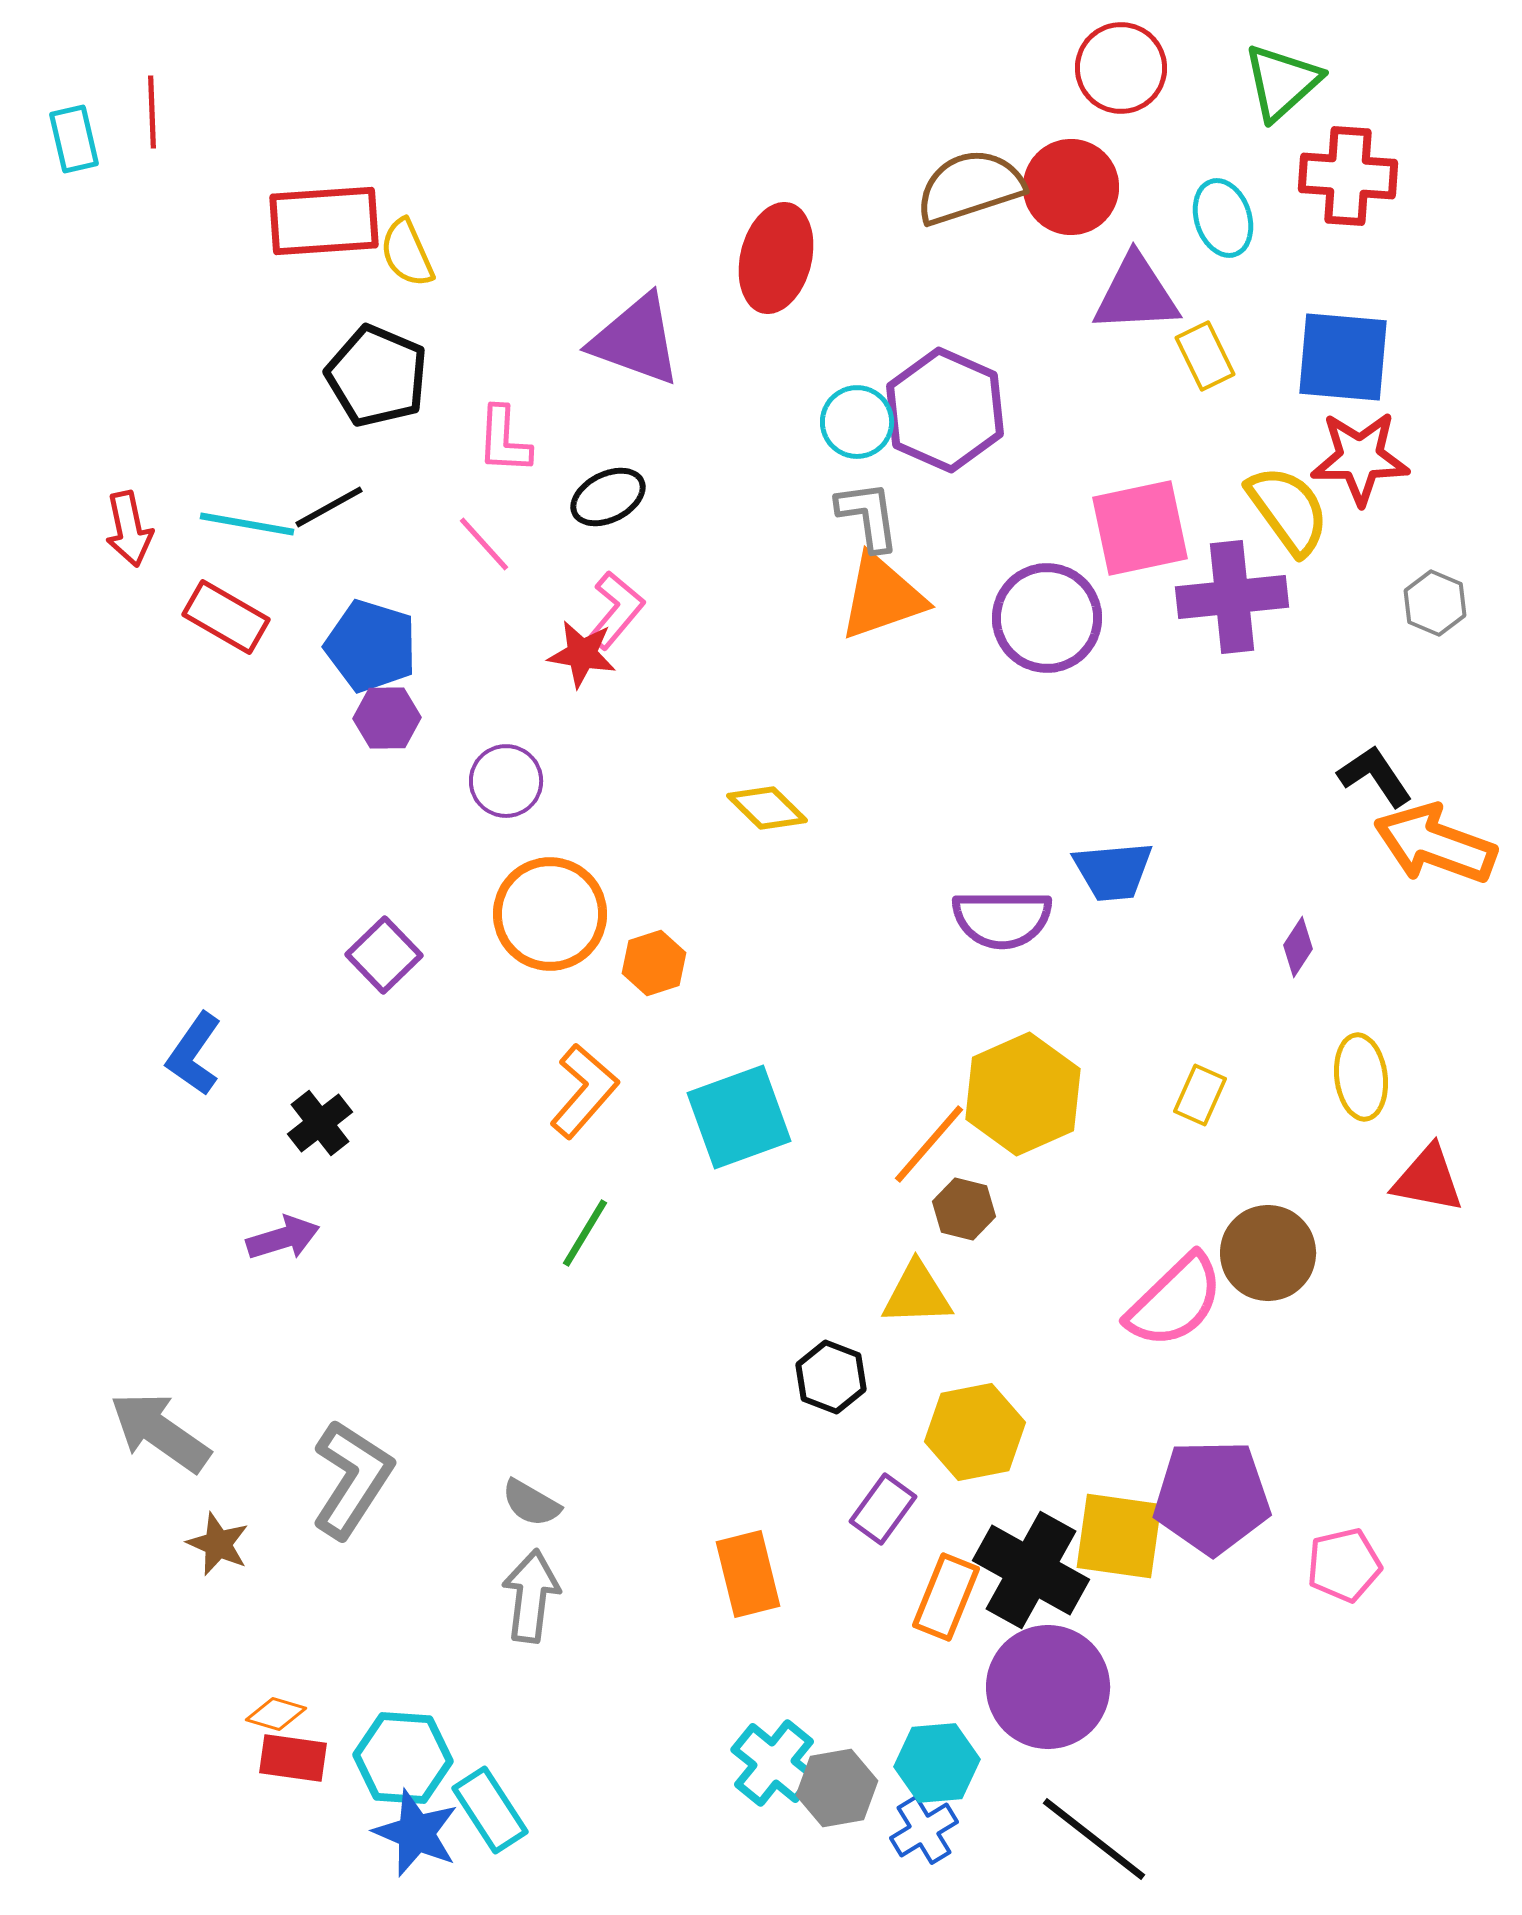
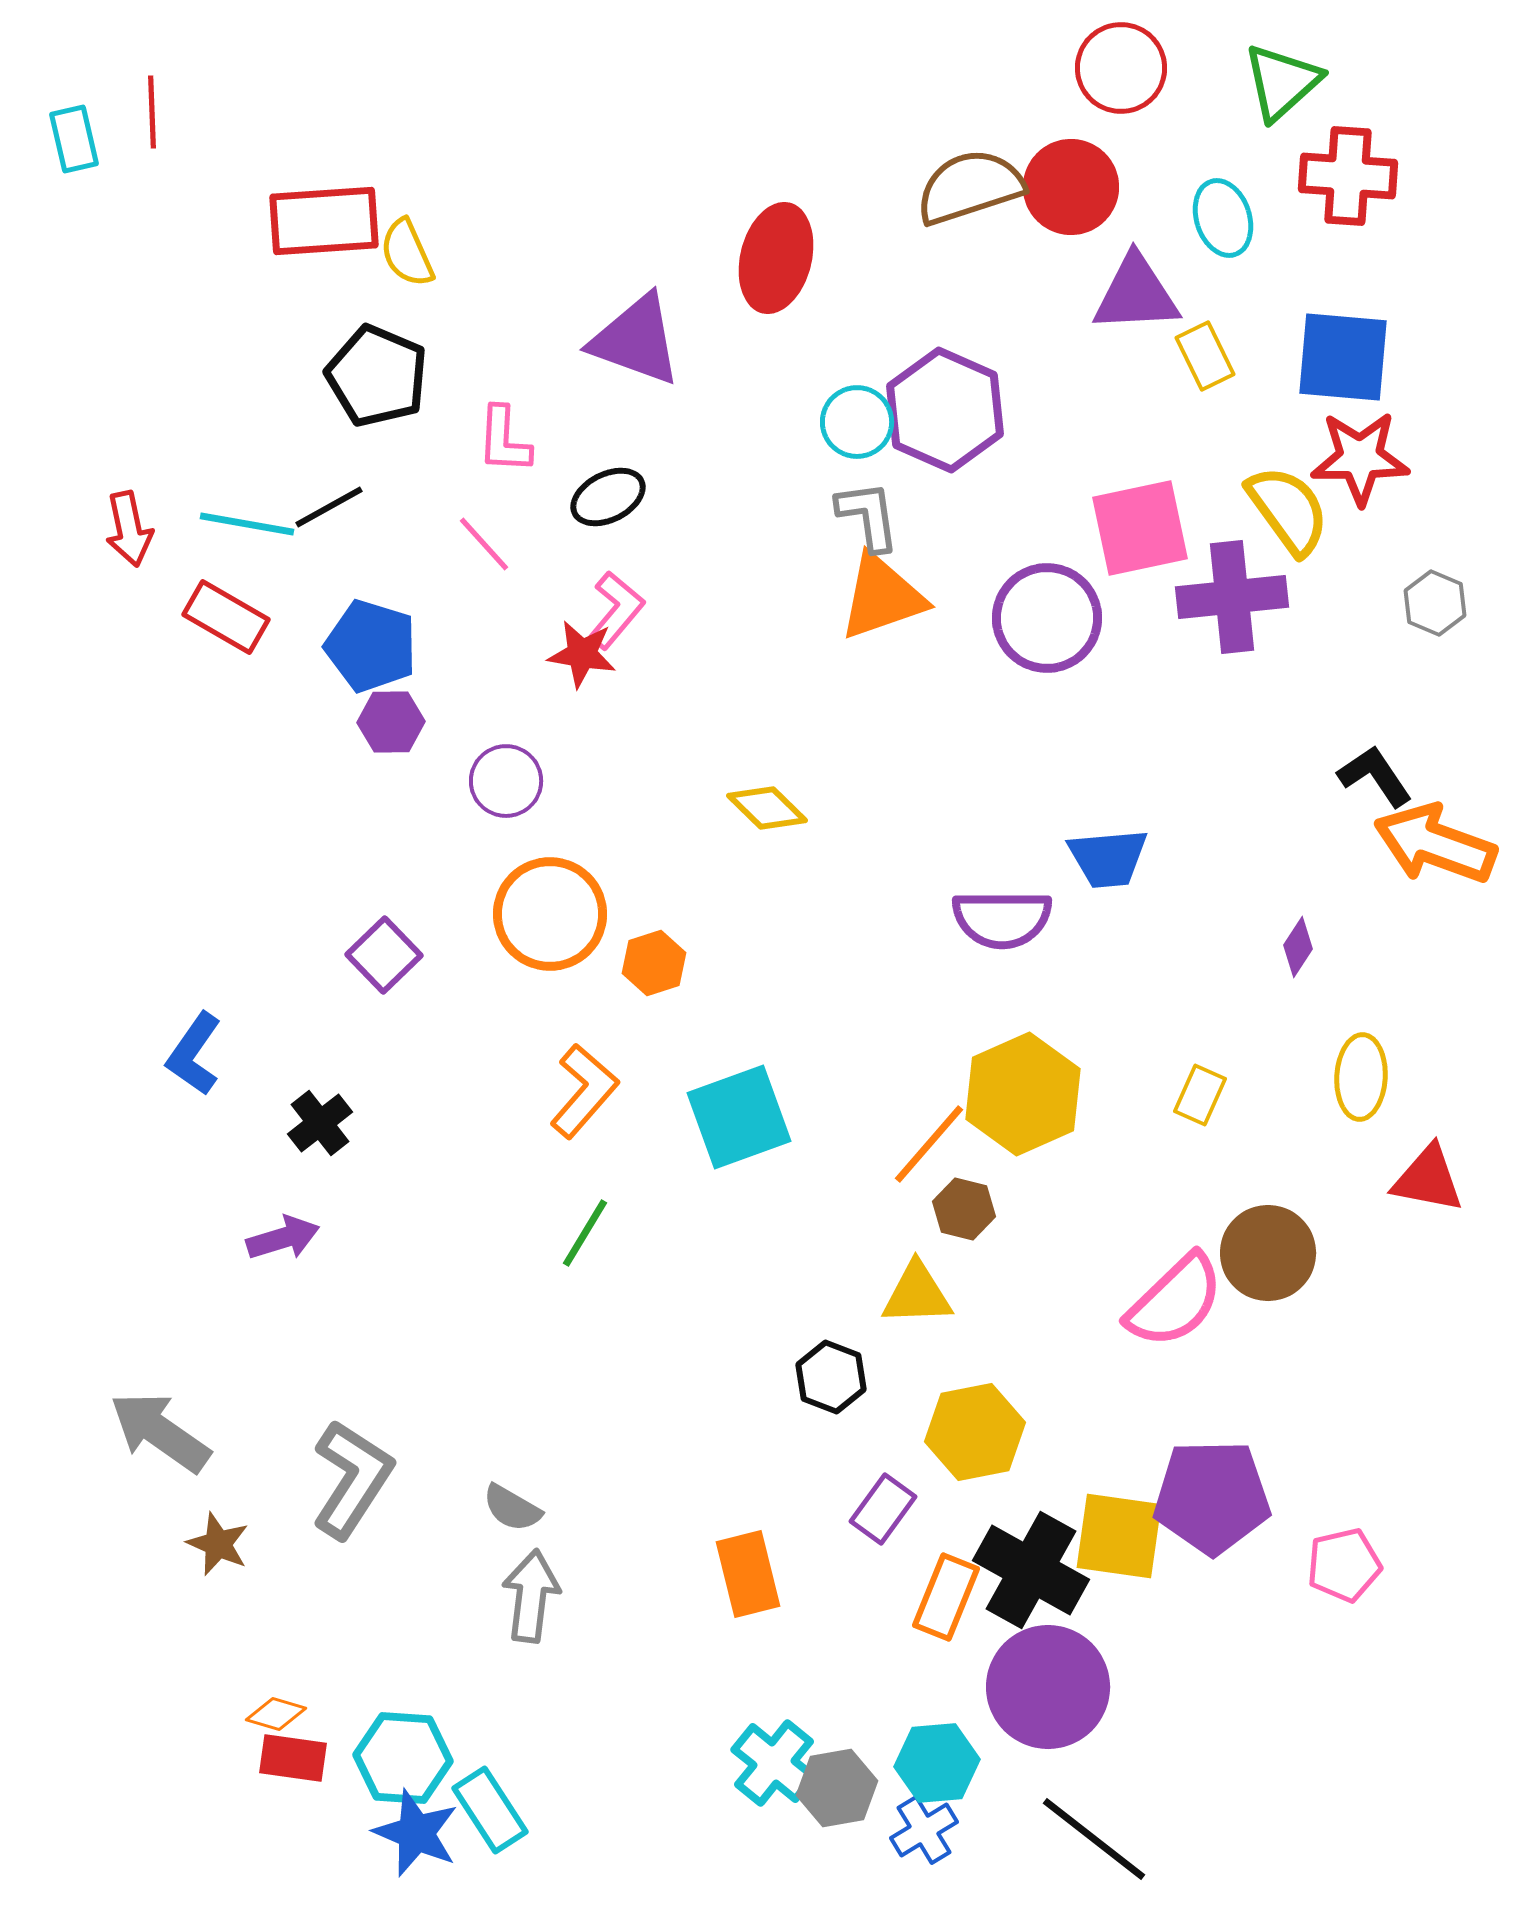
purple hexagon at (387, 718): moved 4 px right, 4 px down
blue trapezoid at (1113, 871): moved 5 px left, 13 px up
yellow ellipse at (1361, 1077): rotated 10 degrees clockwise
gray semicircle at (531, 1503): moved 19 px left, 5 px down
